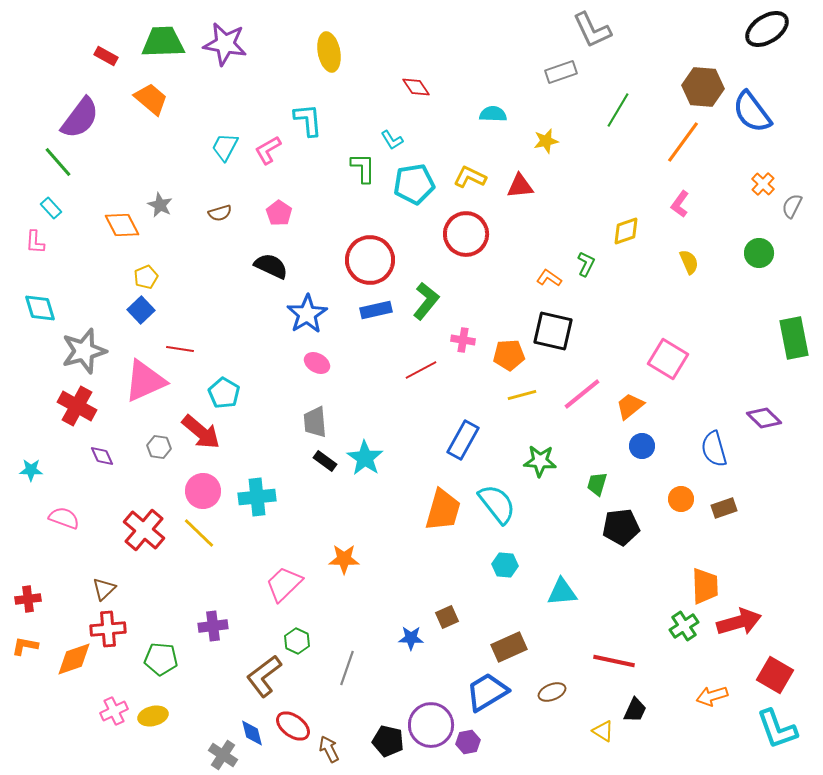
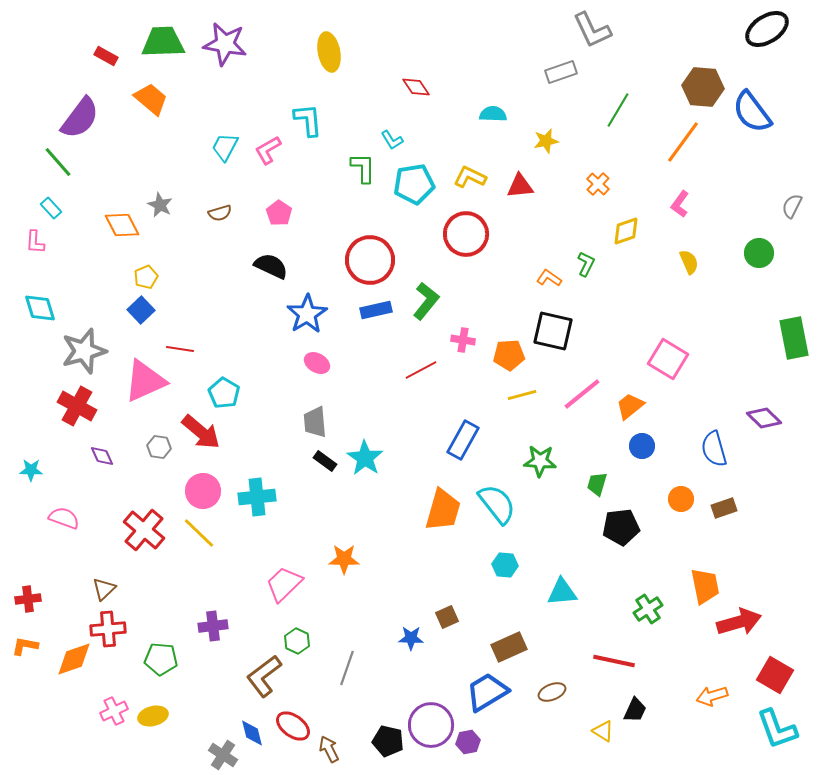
orange cross at (763, 184): moved 165 px left
orange trapezoid at (705, 586): rotated 9 degrees counterclockwise
green cross at (684, 626): moved 36 px left, 17 px up
